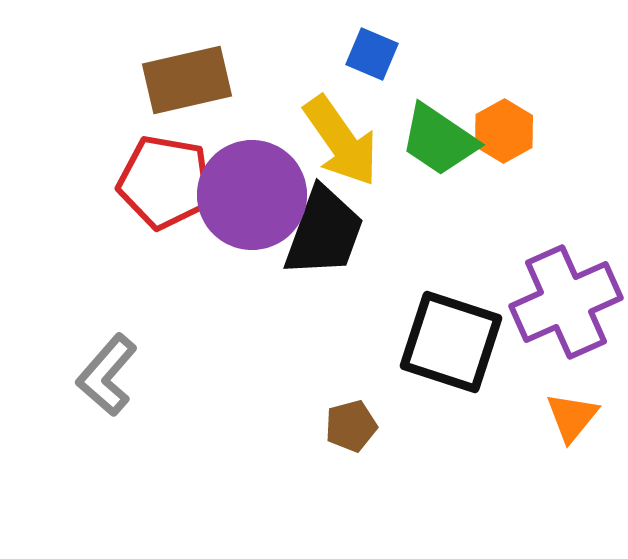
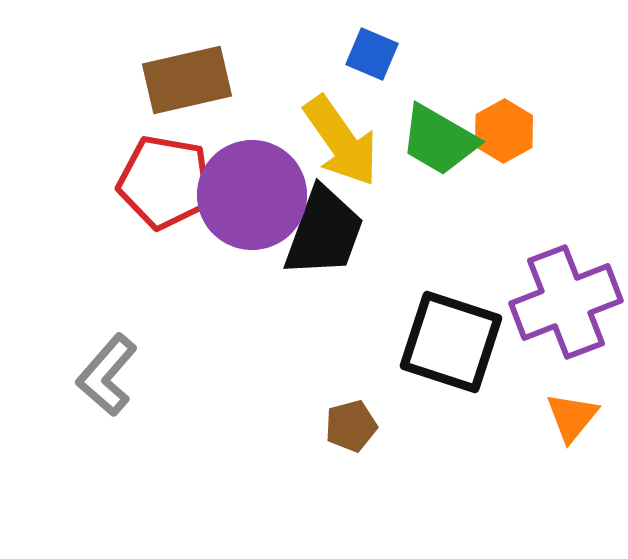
green trapezoid: rotated 4 degrees counterclockwise
purple cross: rotated 3 degrees clockwise
